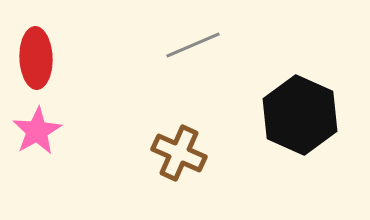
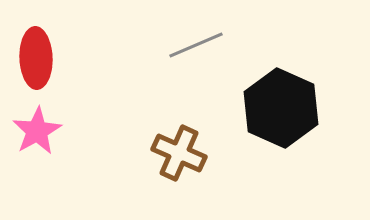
gray line: moved 3 px right
black hexagon: moved 19 px left, 7 px up
